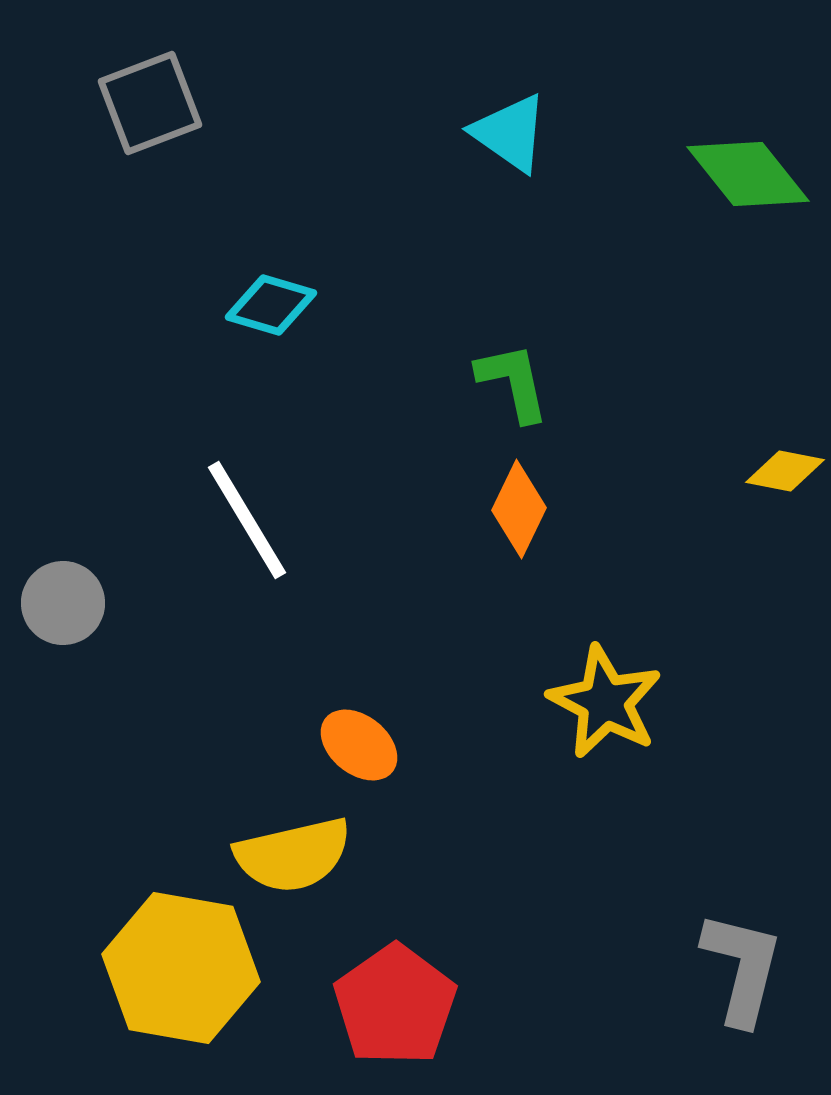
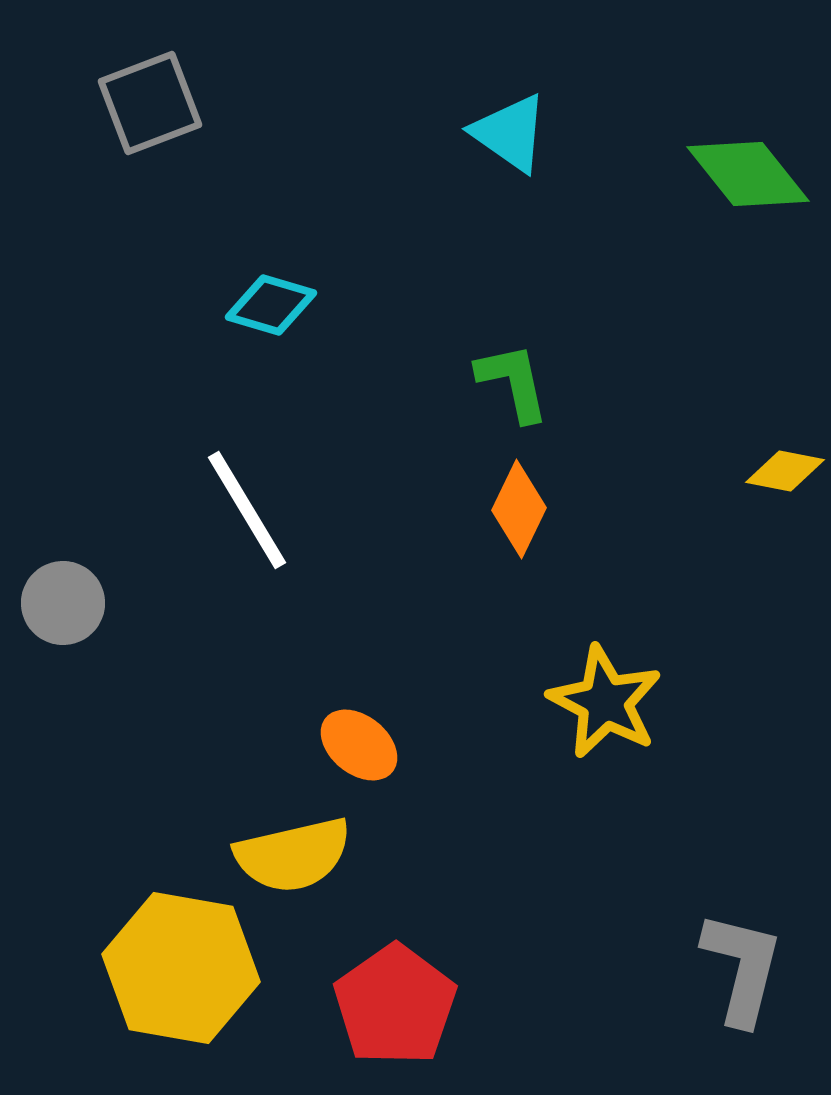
white line: moved 10 px up
